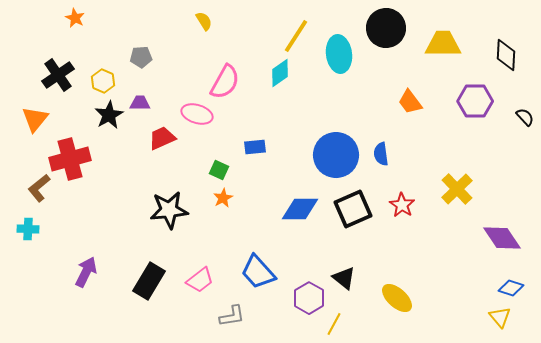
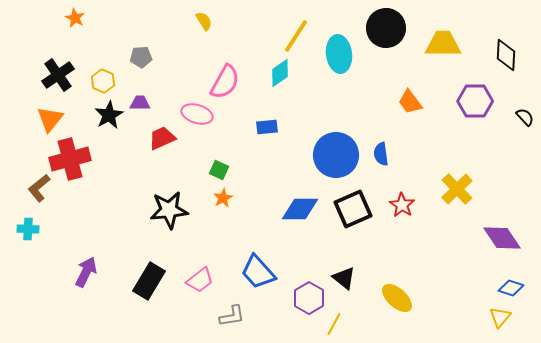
orange triangle at (35, 119): moved 15 px right
blue rectangle at (255, 147): moved 12 px right, 20 px up
yellow triangle at (500, 317): rotated 20 degrees clockwise
